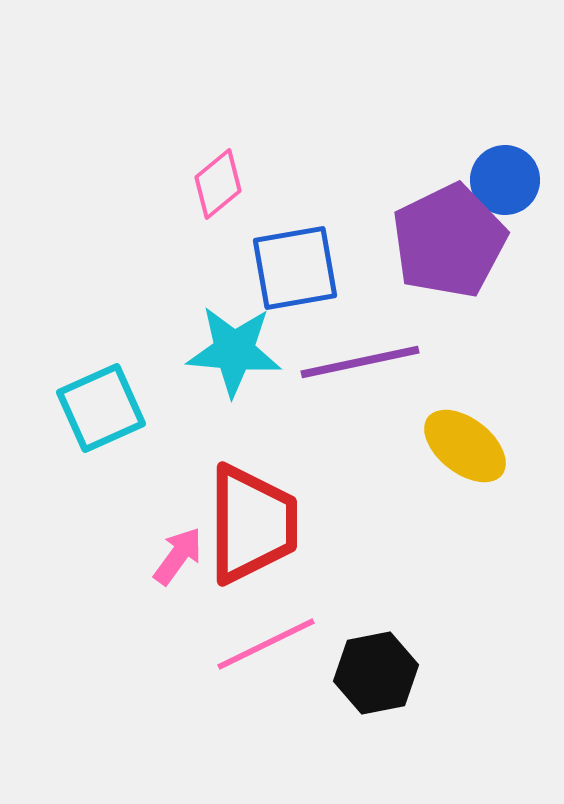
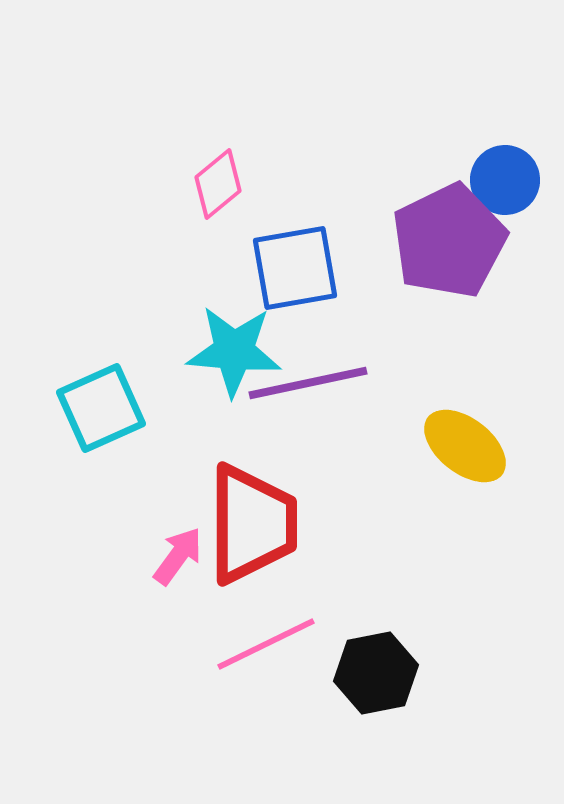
purple line: moved 52 px left, 21 px down
